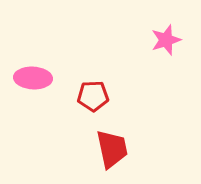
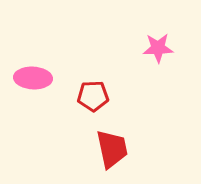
pink star: moved 8 px left, 8 px down; rotated 16 degrees clockwise
